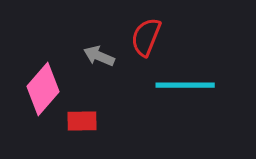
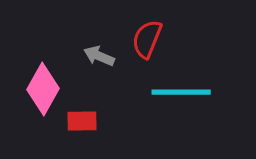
red semicircle: moved 1 px right, 2 px down
cyan line: moved 4 px left, 7 px down
pink diamond: rotated 12 degrees counterclockwise
